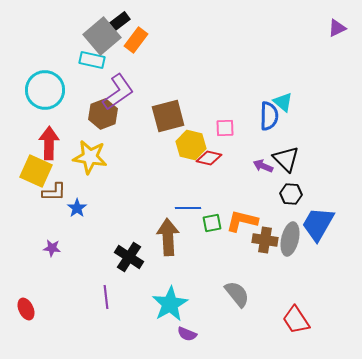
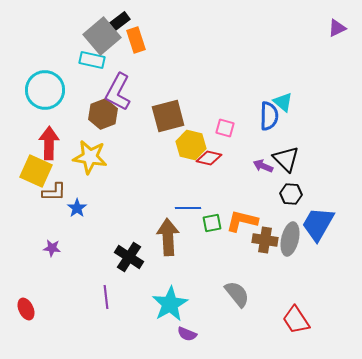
orange rectangle: rotated 55 degrees counterclockwise
purple L-shape: rotated 153 degrees clockwise
pink square: rotated 18 degrees clockwise
